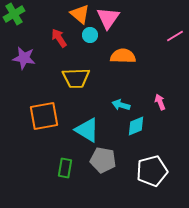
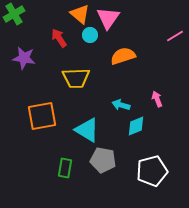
orange semicircle: rotated 20 degrees counterclockwise
pink arrow: moved 3 px left, 3 px up
orange square: moved 2 px left
